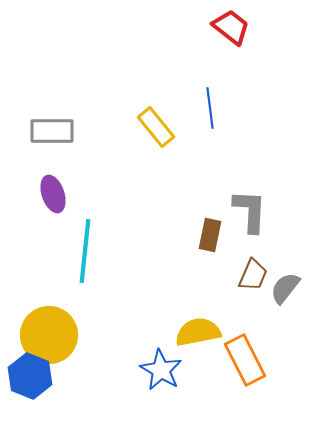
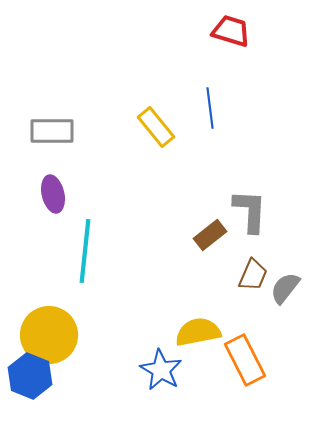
red trapezoid: moved 4 px down; rotated 21 degrees counterclockwise
purple ellipse: rotated 6 degrees clockwise
brown rectangle: rotated 40 degrees clockwise
